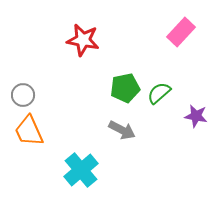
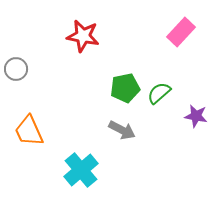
red star: moved 4 px up
gray circle: moved 7 px left, 26 px up
